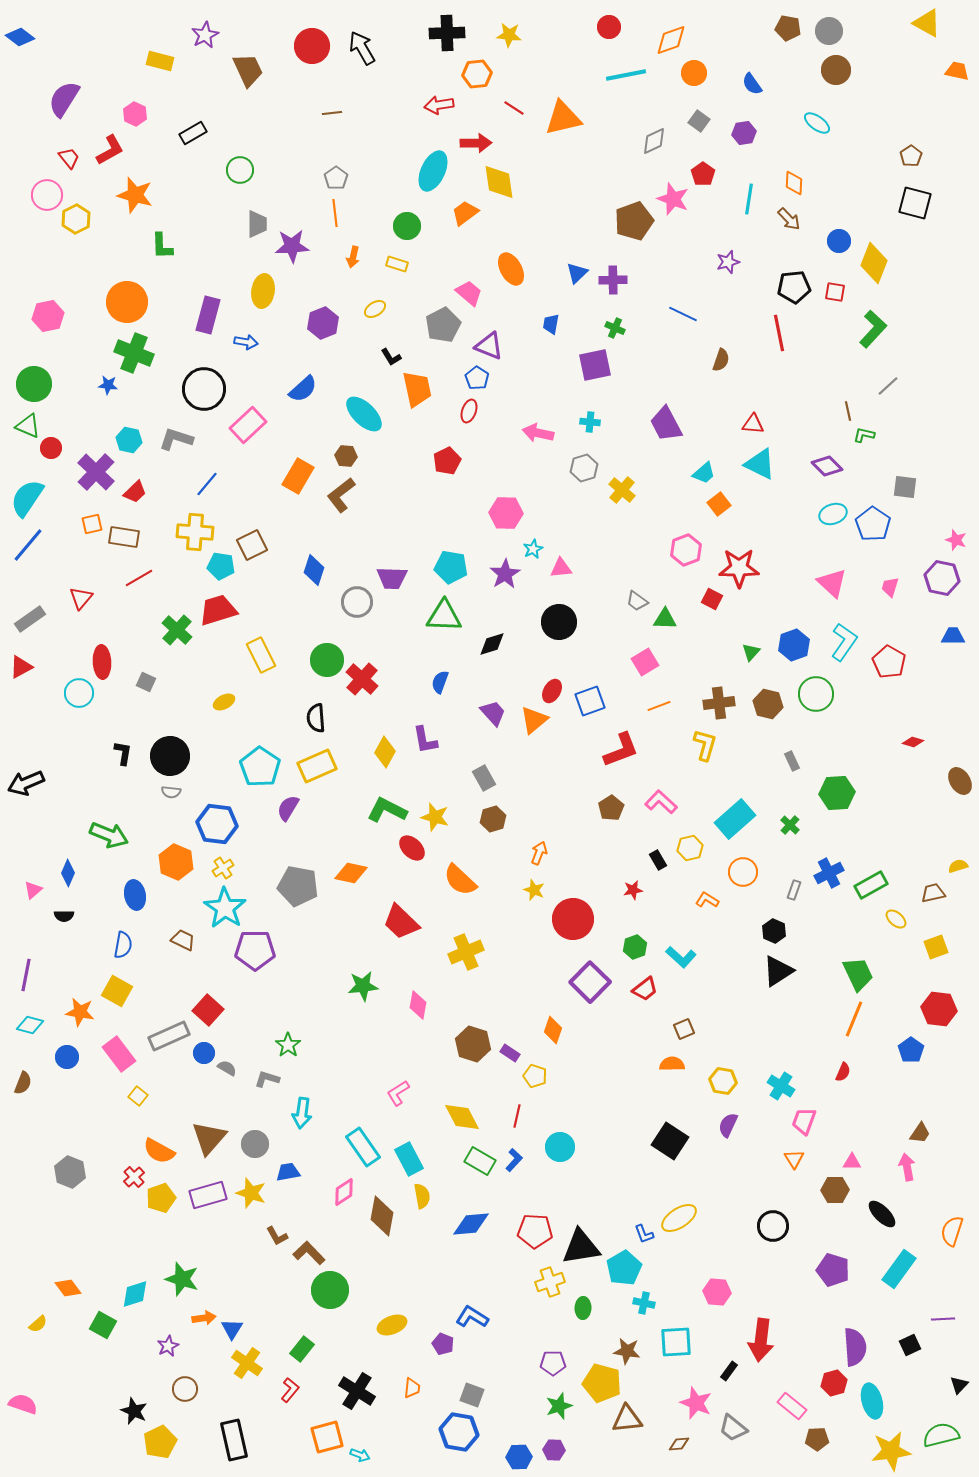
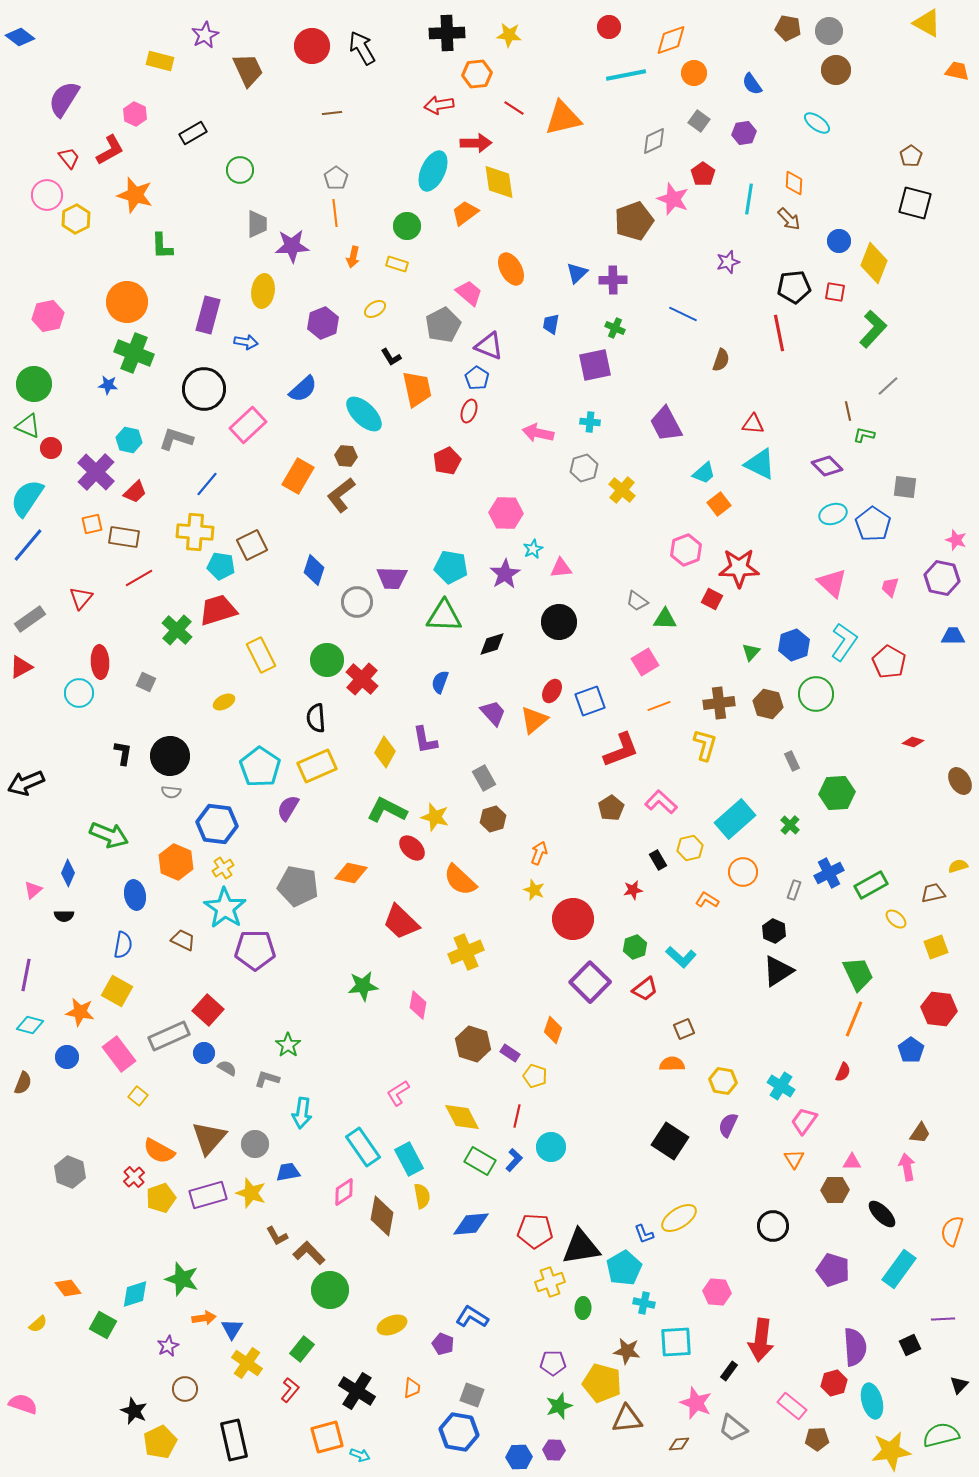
red ellipse at (102, 662): moved 2 px left
pink trapezoid at (804, 1121): rotated 16 degrees clockwise
cyan circle at (560, 1147): moved 9 px left
